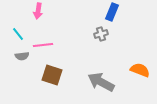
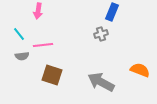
cyan line: moved 1 px right
